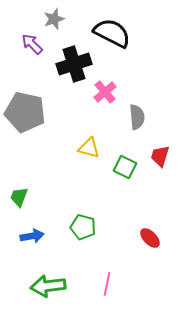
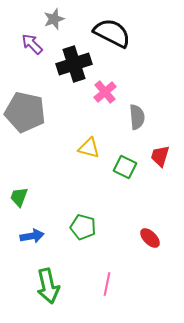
green arrow: rotated 96 degrees counterclockwise
